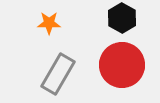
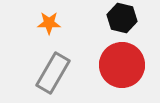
black hexagon: rotated 16 degrees counterclockwise
gray rectangle: moved 5 px left, 1 px up
